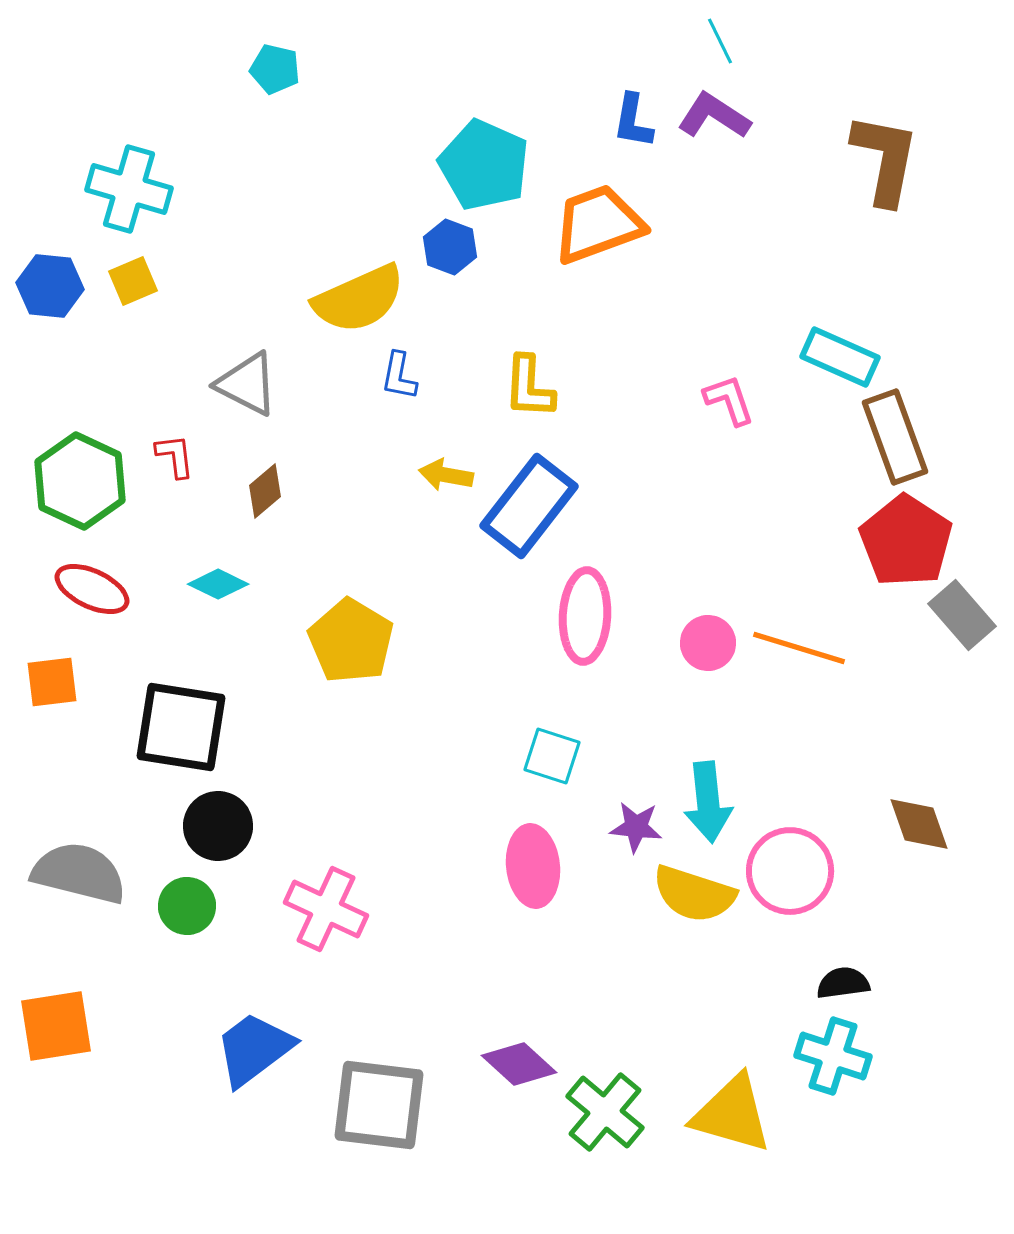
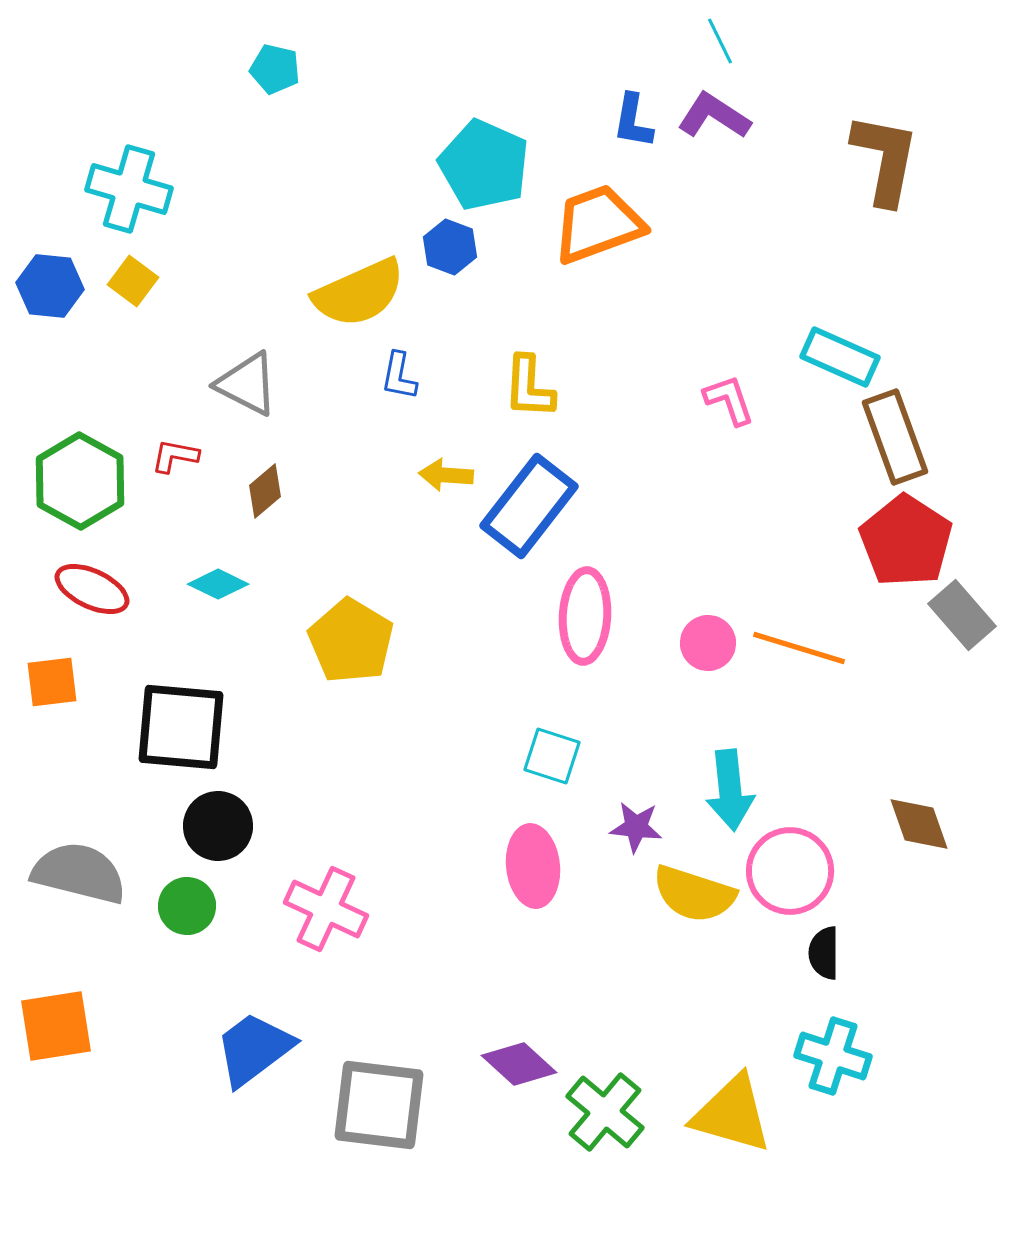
yellow square at (133, 281): rotated 30 degrees counterclockwise
yellow semicircle at (359, 299): moved 6 px up
red L-shape at (175, 456): rotated 72 degrees counterclockwise
yellow arrow at (446, 475): rotated 6 degrees counterclockwise
green hexagon at (80, 481): rotated 4 degrees clockwise
black square at (181, 727): rotated 4 degrees counterclockwise
cyan arrow at (708, 802): moved 22 px right, 12 px up
black semicircle at (843, 983): moved 19 px left, 30 px up; rotated 82 degrees counterclockwise
